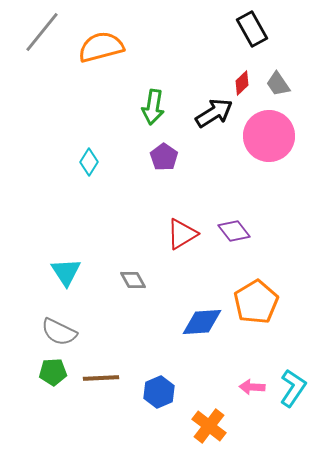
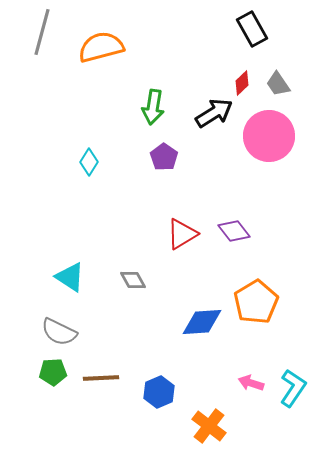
gray line: rotated 24 degrees counterclockwise
cyan triangle: moved 4 px right, 5 px down; rotated 24 degrees counterclockwise
pink arrow: moved 1 px left, 4 px up; rotated 15 degrees clockwise
